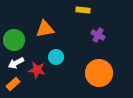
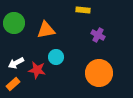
orange triangle: moved 1 px right, 1 px down
green circle: moved 17 px up
